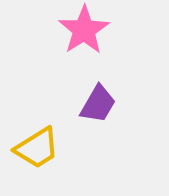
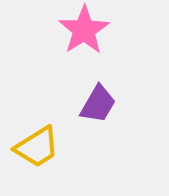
yellow trapezoid: moved 1 px up
